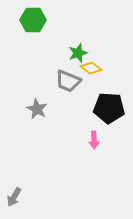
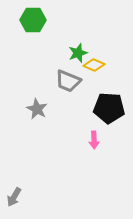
yellow diamond: moved 3 px right, 3 px up; rotated 15 degrees counterclockwise
